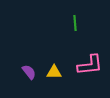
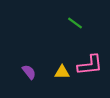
green line: rotated 49 degrees counterclockwise
yellow triangle: moved 8 px right
